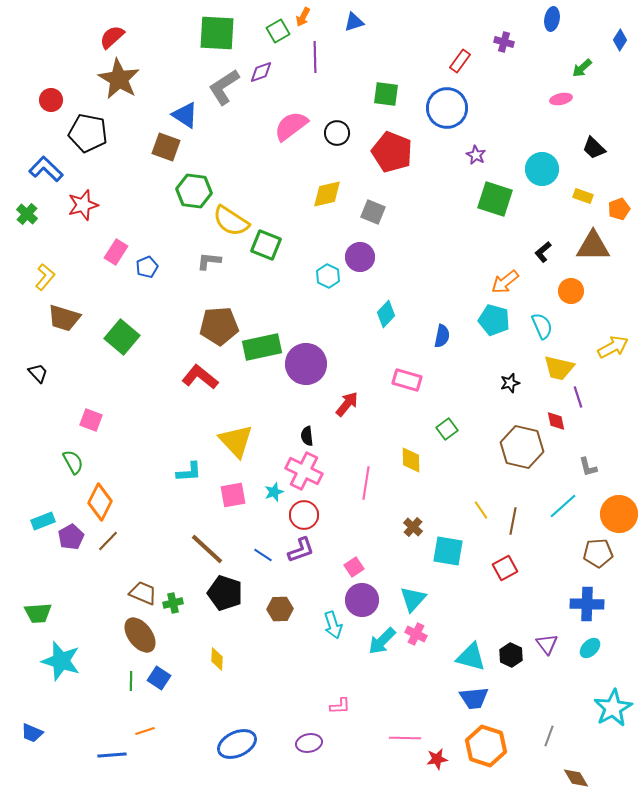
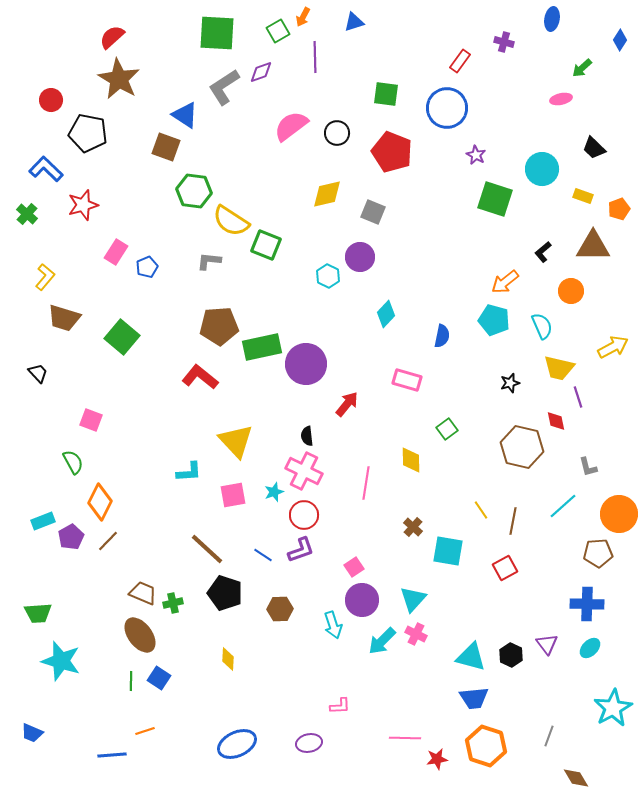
yellow diamond at (217, 659): moved 11 px right
